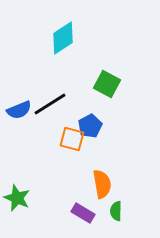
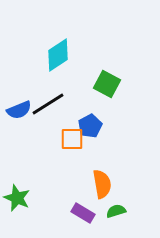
cyan diamond: moved 5 px left, 17 px down
black line: moved 2 px left
orange square: rotated 15 degrees counterclockwise
green semicircle: rotated 72 degrees clockwise
